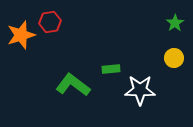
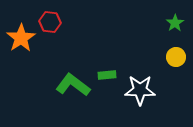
red hexagon: rotated 15 degrees clockwise
orange star: moved 3 px down; rotated 16 degrees counterclockwise
yellow circle: moved 2 px right, 1 px up
green rectangle: moved 4 px left, 6 px down
